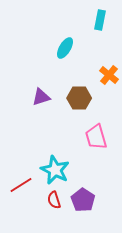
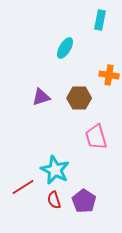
orange cross: rotated 30 degrees counterclockwise
red line: moved 2 px right, 2 px down
purple pentagon: moved 1 px right, 1 px down
